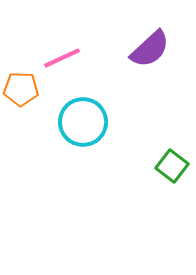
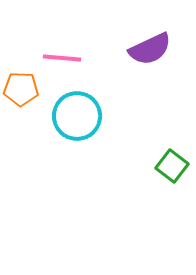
purple semicircle: rotated 18 degrees clockwise
pink line: rotated 30 degrees clockwise
cyan circle: moved 6 px left, 6 px up
